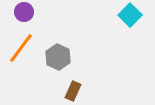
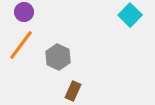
orange line: moved 3 px up
